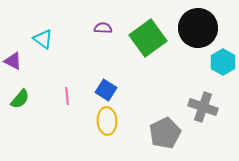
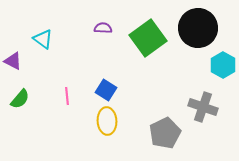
cyan hexagon: moved 3 px down
